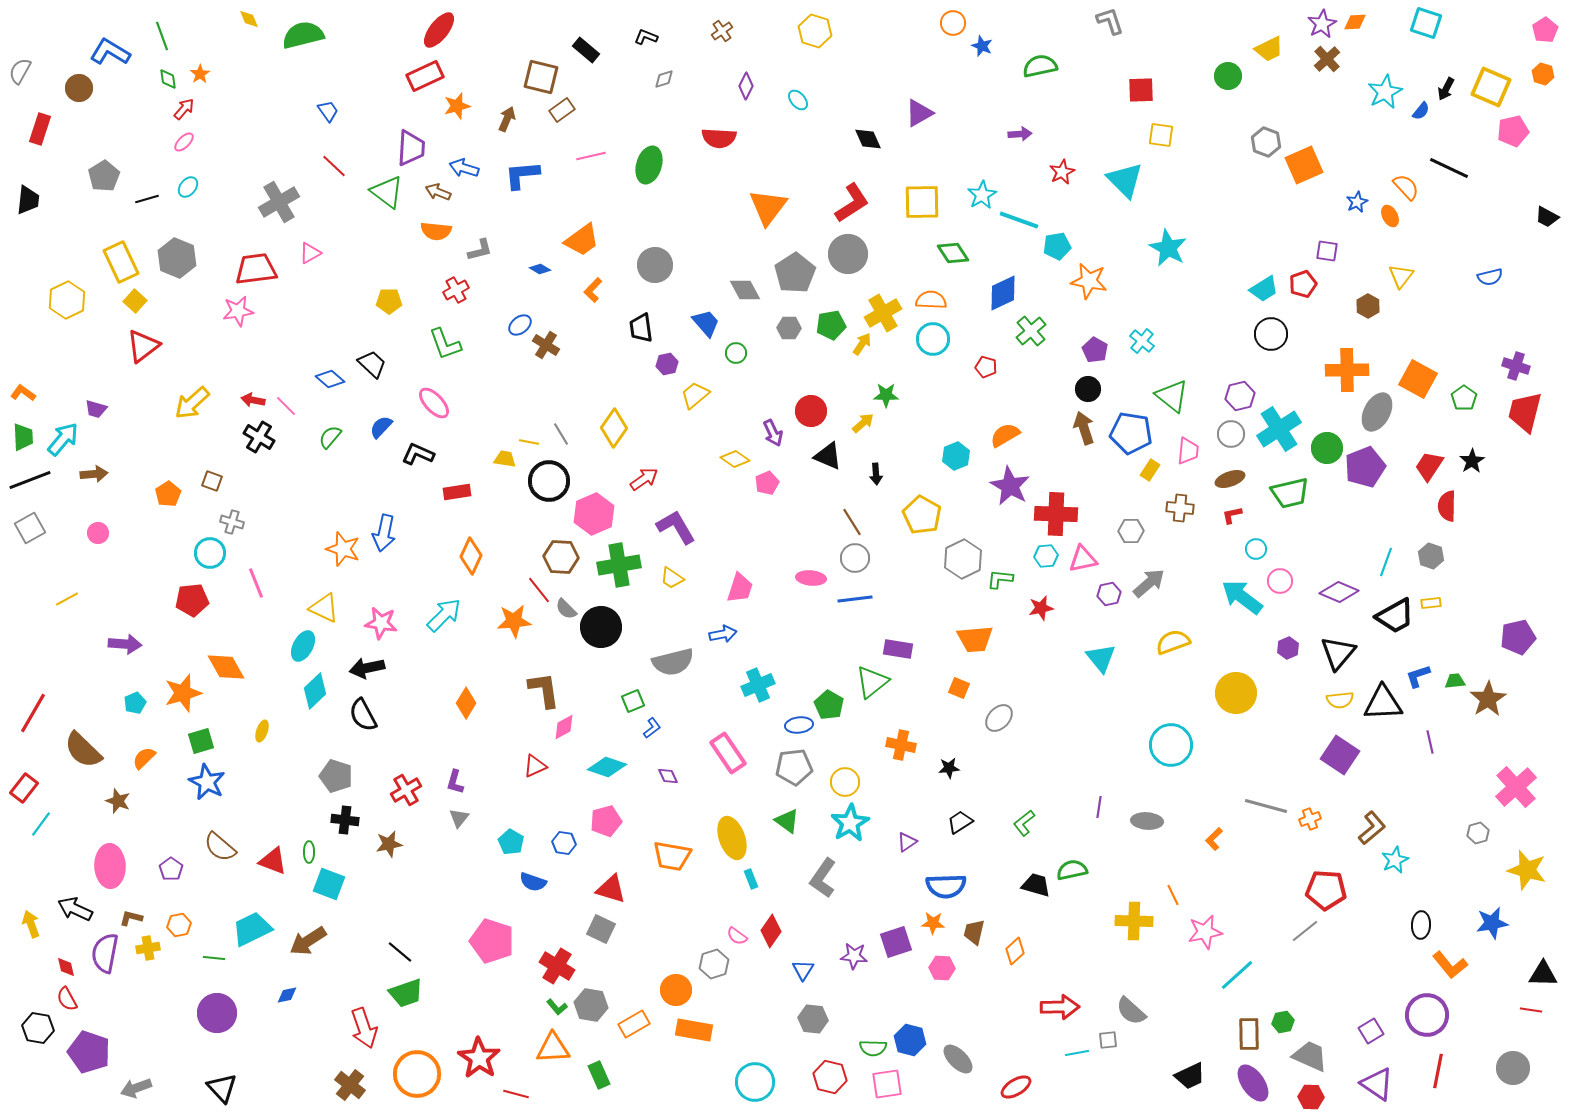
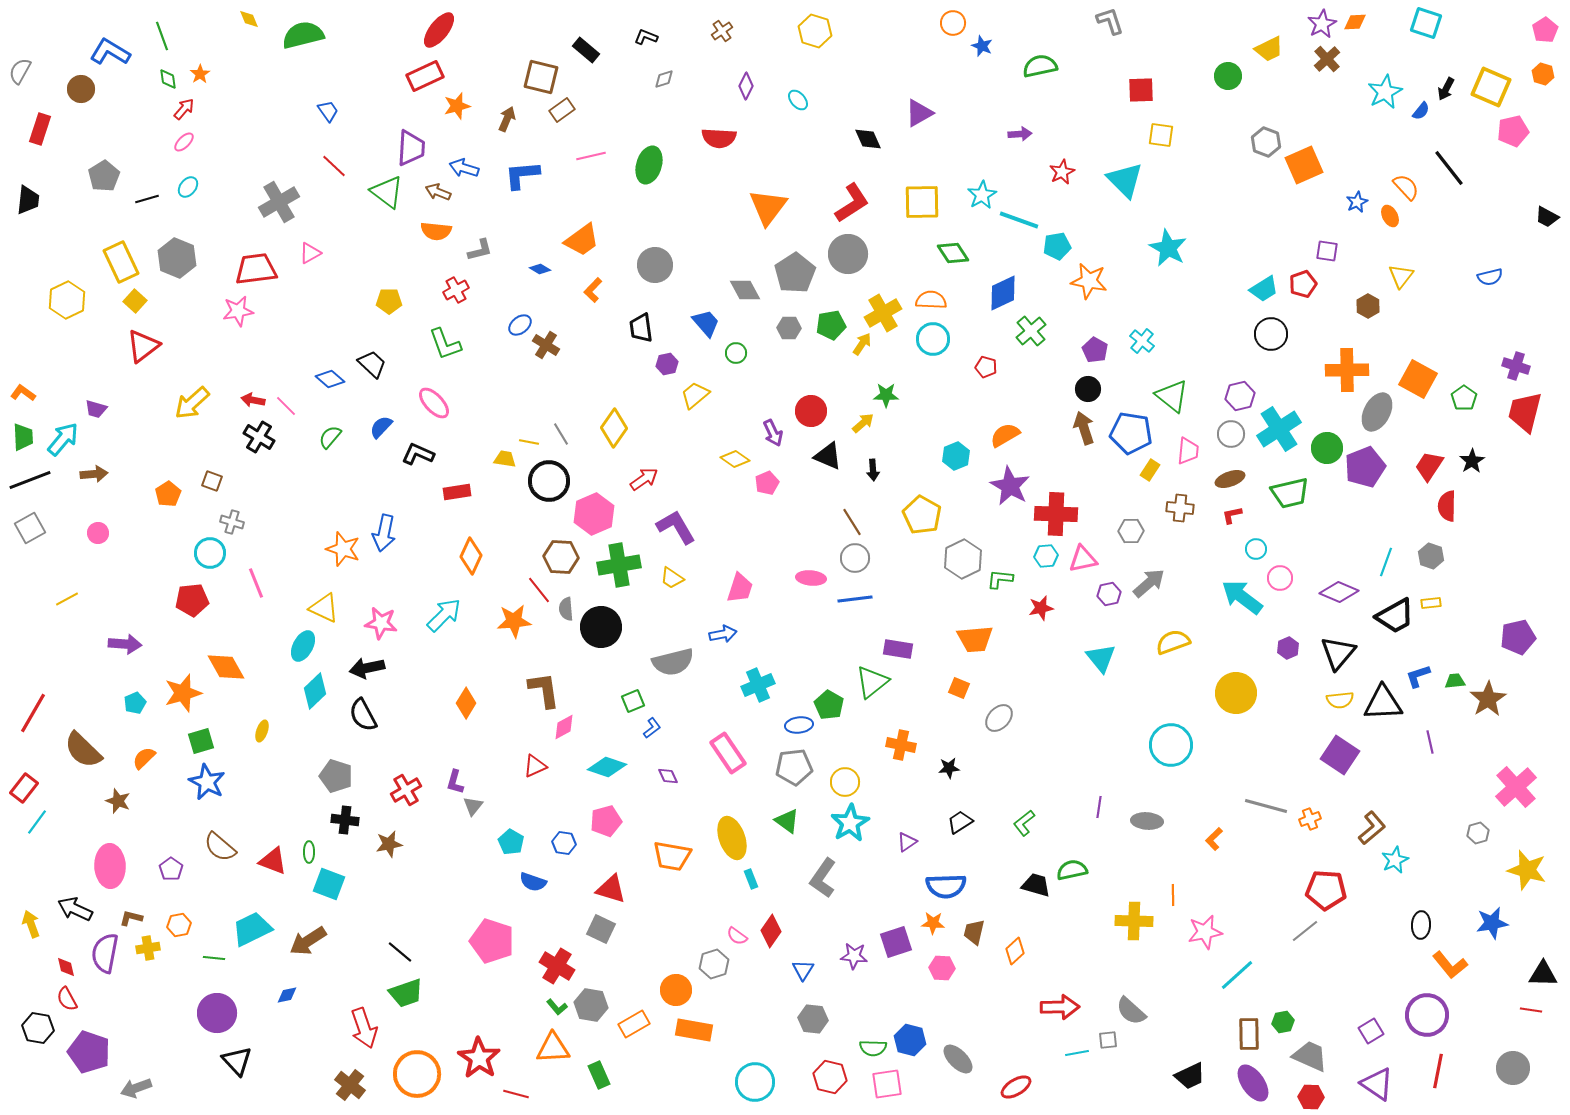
brown circle at (79, 88): moved 2 px right, 1 px down
black line at (1449, 168): rotated 27 degrees clockwise
black arrow at (876, 474): moved 3 px left, 4 px up
pink circle at (1280, 581): moved 3 px up
gray semicircle at (566, 609): rotated 40 degrees clockwise
gray triangle at (459, 818): moved 14 px right, 12 px up
cyan line at (41, 824): moved 4 px left, 2 px up
orange line at (1173, 895): rotated 25 degrees clockwise
black triangle at (222, 1088): moved 15 px right, 27 px up
